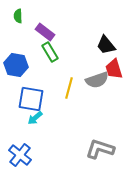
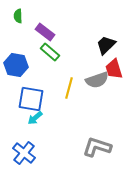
black trapezoid: rotated 85 degrees clockwise
green rectangle: rotated 18 degrees counterclockwise
gray L-shape: moved 3 px left, 2 px up
blue cross: moved 4 px right, 2 px up
